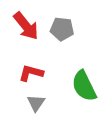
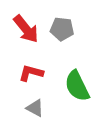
red arrow: moved 3 px down
green semicircle: moved 7 px left
gray triangle: moved 1 px left, 5 px down; rotated 36 degrees counterclockwise
